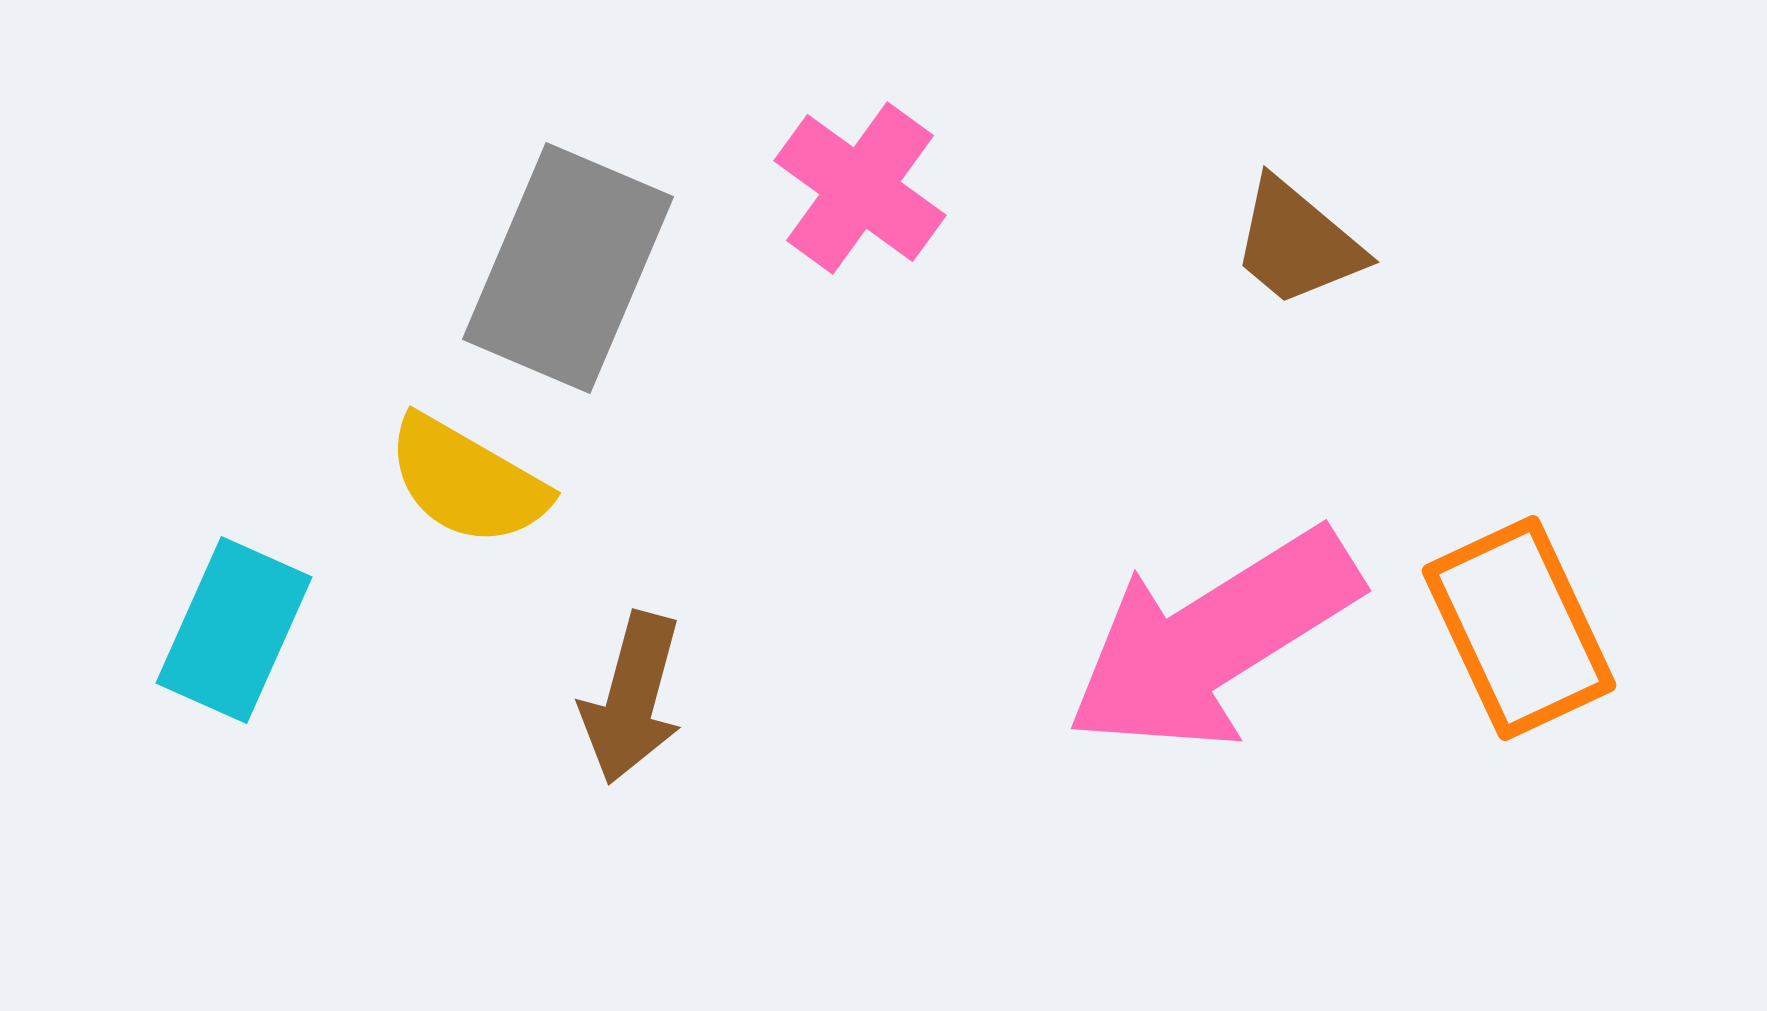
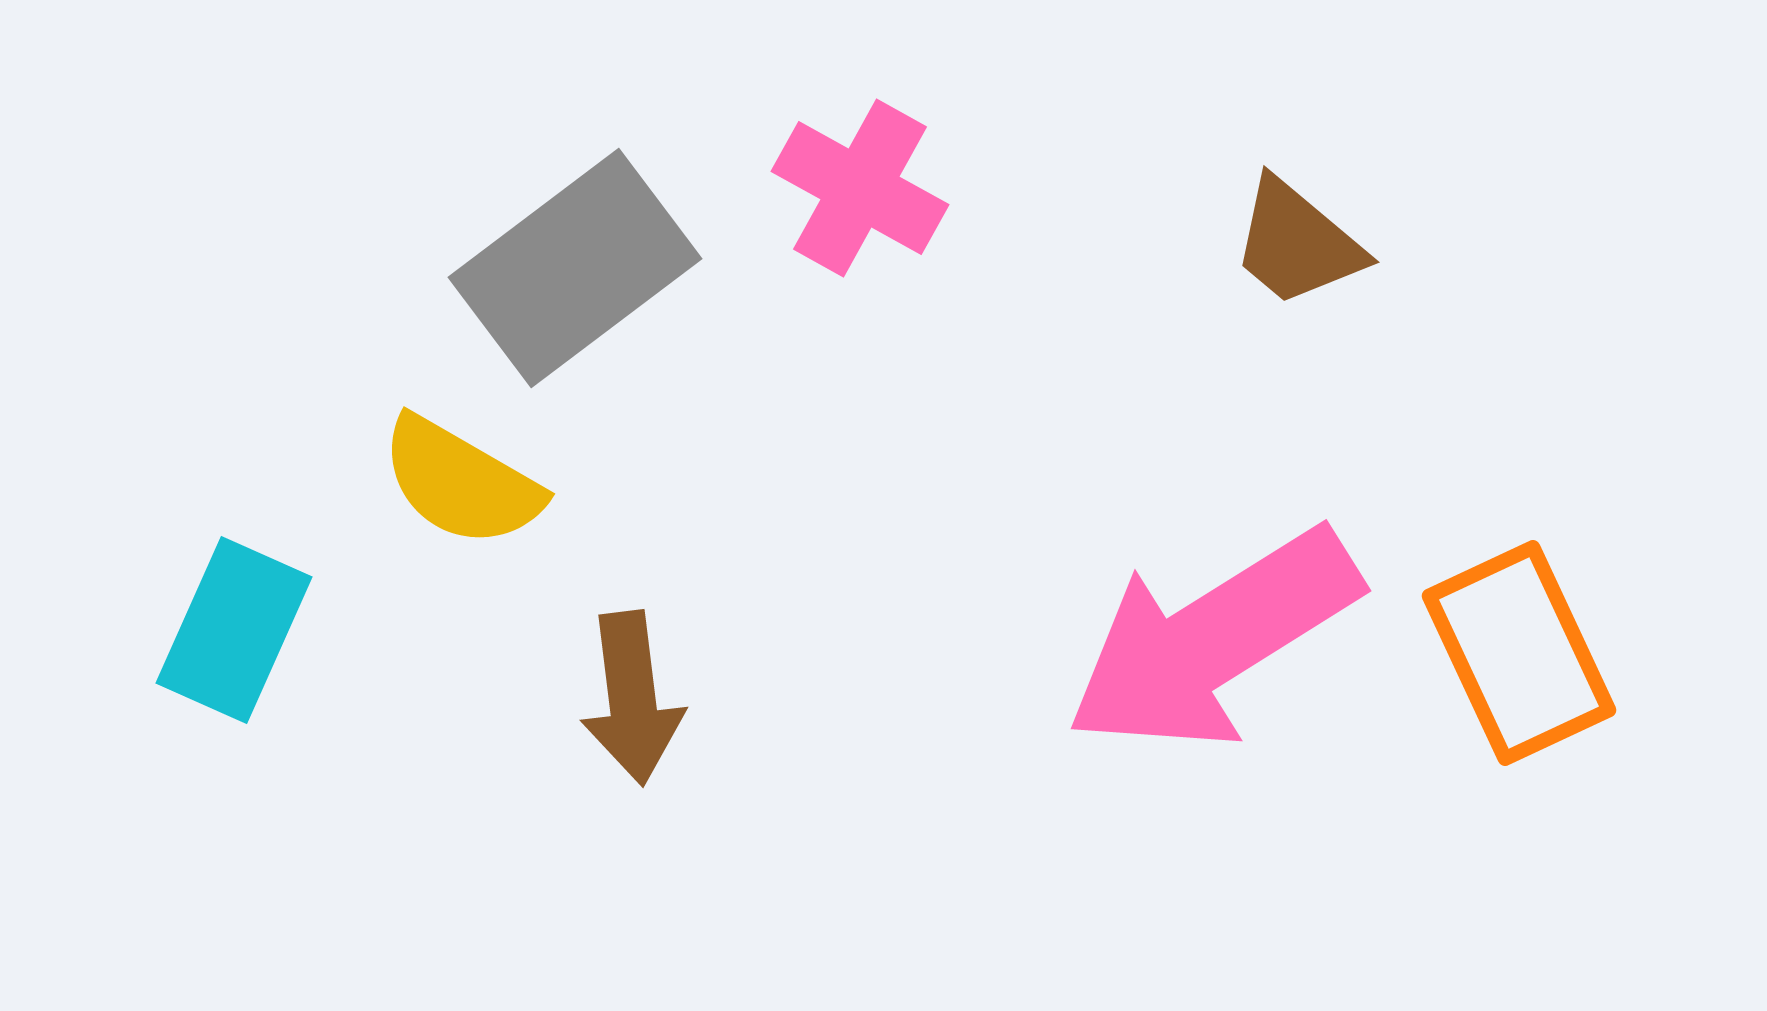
pink cross: rotated 7 degrees counterclockwise
gray rectangle: moved 7 px right; rotated 30 degrees clockwise
yellow semicircle: moved 6 px left, 1 px down
orange rectangle: moved 25 px down
brown arrow: rotated 22 degrees counterclockwise
